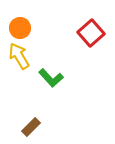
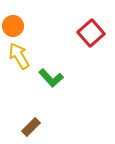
orange circle: moved 7 px left, 2 px up
